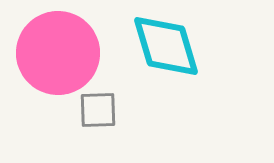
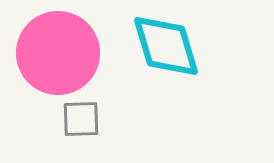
gray square: moved 17 px left, 9 px down
